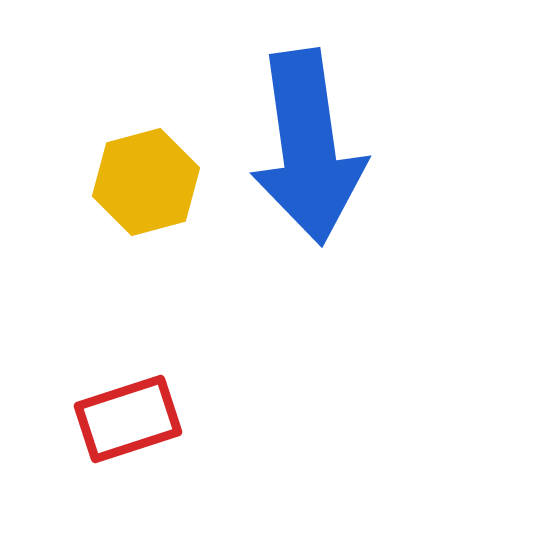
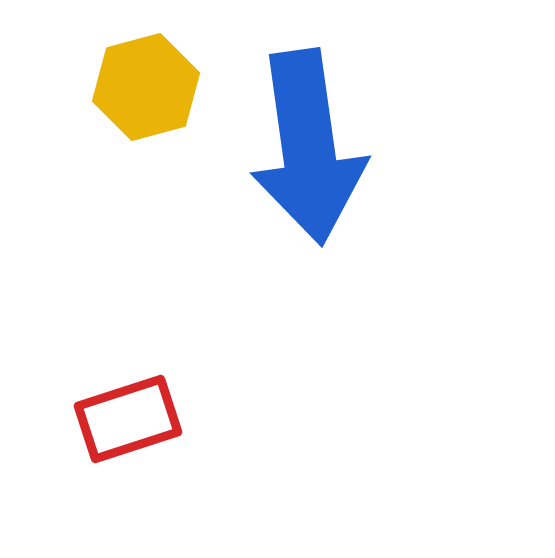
yellow hexagon: moved 95 px up
